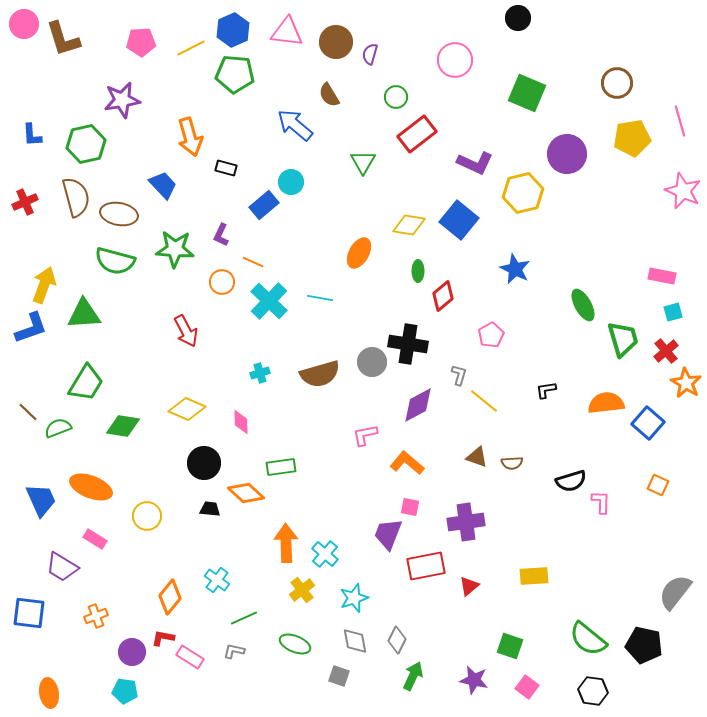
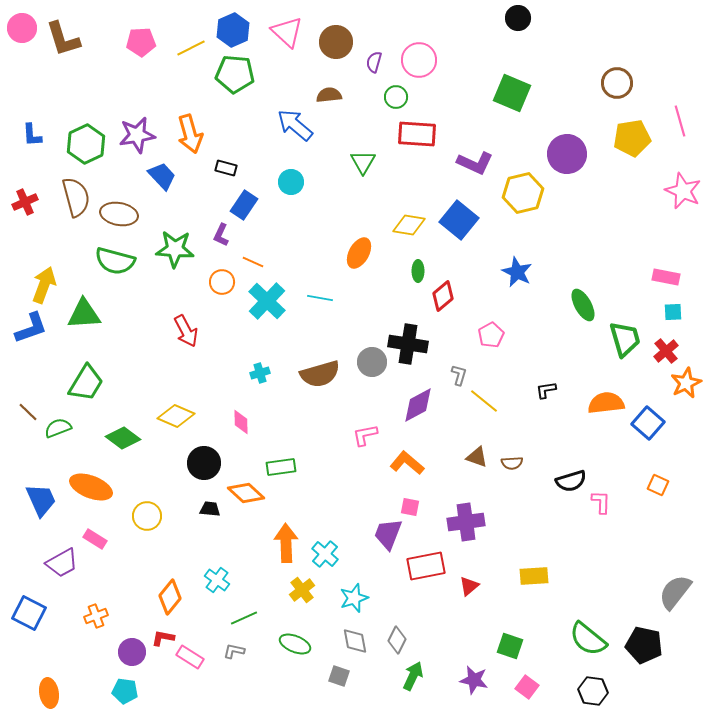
pink circle at (24, 24): moved 2 px left, 4 px down
pink triangle at (287, 32): rotated 36 degrees clockwise
purple semicircle at (370, 54): moved 4 px right, 8 px down
pink circle at (455, 60): moved 36 px left
green square at (527, 93): moved 15 px left
brown semicircle at (329, 95): rotated 115 degrees clockwise
purple star at (122, 100): moved 15 px right, 35 px down
red rectangle at (417, 134): rotated 42 degrees clockwise
orange arrow at (190, 137): moved 3 px up
green hexagon at (86, 144): rotated 12 degrees counterclockwise
blue trapezoid at (163, 185): moved 1 px left, 9 px up
blue rectangle at (264, 205): moved 20 px left; rotated 16 degrees counterclockwise
blue star at (515, 269): moved 2 px right, 3 px down
pink rectangle at (662, 276): moved 4 px right, 1 px down
cyan cross at (269, 301): moved 2 px left
cyan square at (673, 312): rotated 12 degrees clockwise
green trapezoid at (623, 339): moved 2 px right
orange star at (686, 383): rotated 16 degrees clockwise
yellow diamond at (187, 409): moved 11 px left, 7 px down
green diamond at (123, 426): moved 12 px down; rotated 28 degrees clockwise
purple trapezoid at (62, 567): moved 4 px up; rotated 60 degrees counterclockwise
blue square at (29, 613): rotated 20 degrees clockwise
